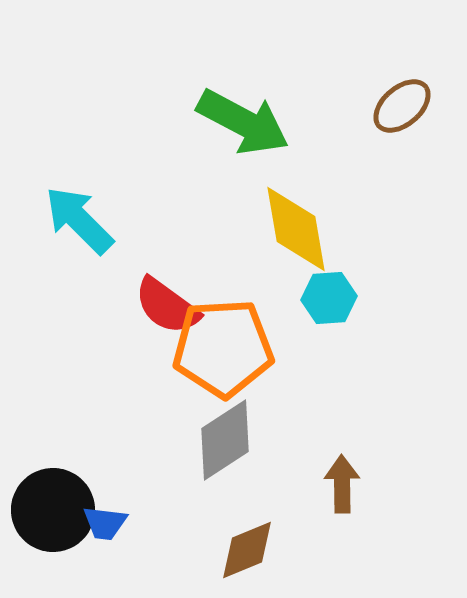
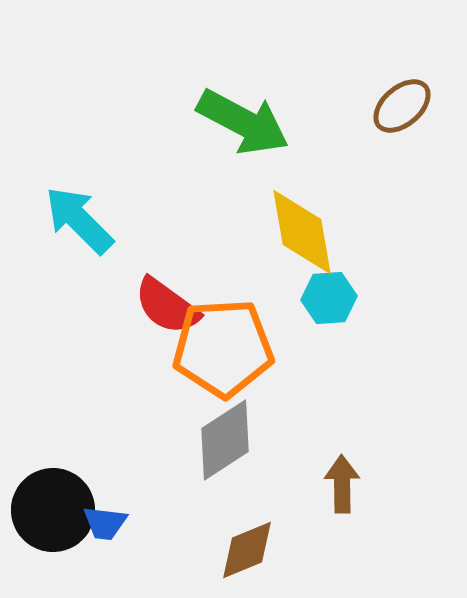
yellow diamond: moved 6 px right, 3 px down
